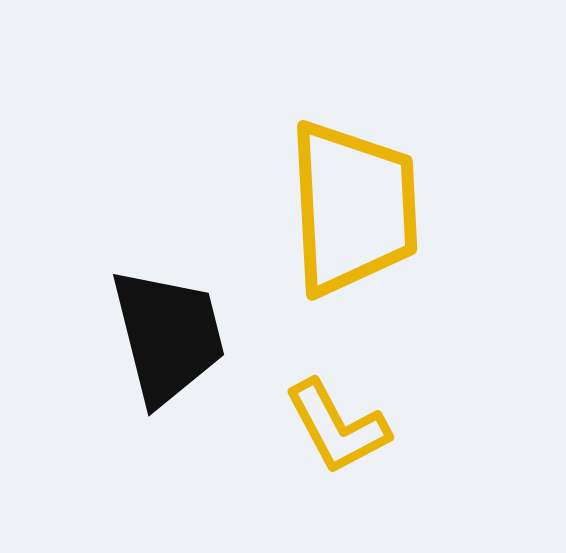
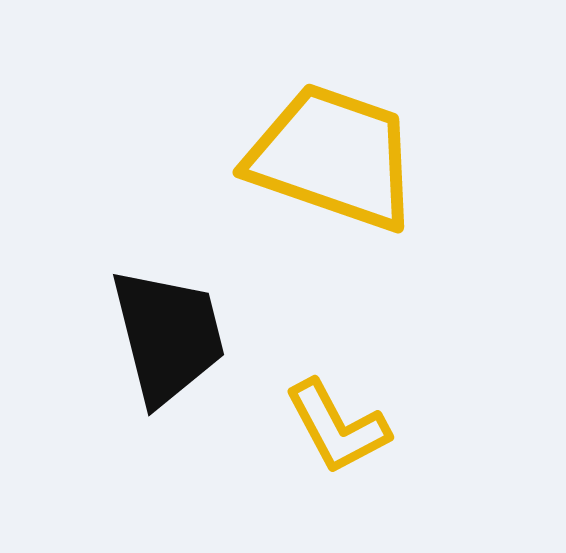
yellow trapezoid: moved 20 px left, 51 px up; rotated 68 degrees counterclockwise
